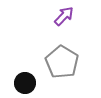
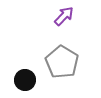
black circle: moved 3 px up
